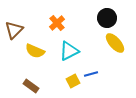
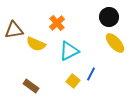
black circle: moved 2 px right, 1 px up
brown triangle: rotated 36 degrees clockwise
yellow semicircle: moved 1 px right, 7 px up
blue line: rotated 48 degrees counterclockwise
yellow square: rotated 24 degrees counterclockwise
